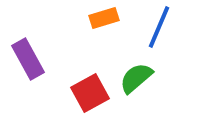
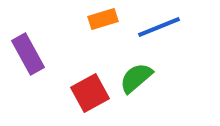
orange rectangle: moved 1 px left, 1 px down
blue line: rotated 45 degrees clockwise
purple rectangle: moved 5 px up
